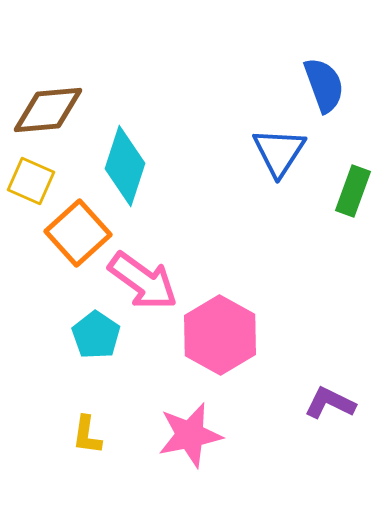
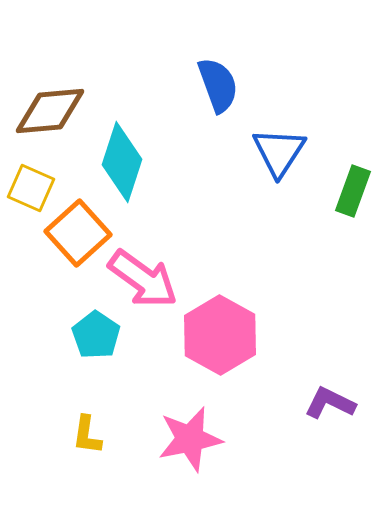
blue semicircle: moved 106 px left
brown diamond: moved 2 px right, 1 px down
cyan diamond: moved 3 px left, 4 px up
yellow square: moved 7 px down
pink arrow: moved 2 px up
pink star: moved 4 px down
